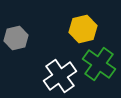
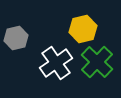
green cross: moved 2 px left, 2 px up; rotated 8 degrees clockwise
white cross: moved 4 px left, 13 px up
